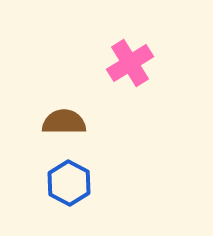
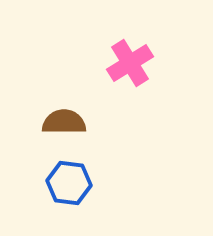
blue hexagon: rotated 21 degrees counterclockwise
